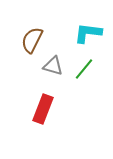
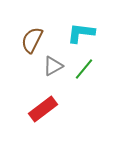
cyan L-shape: moved 7 px left
gray triangle: rotated 45 degrees counterclockwise
red rectangle: rotated 32 degrees clockwise
